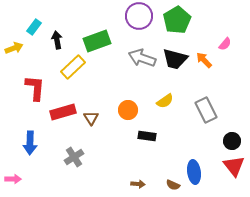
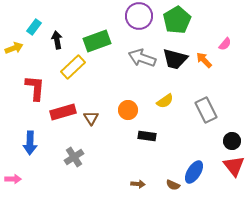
blue ellipse: rotated 40 degrees clockwise
